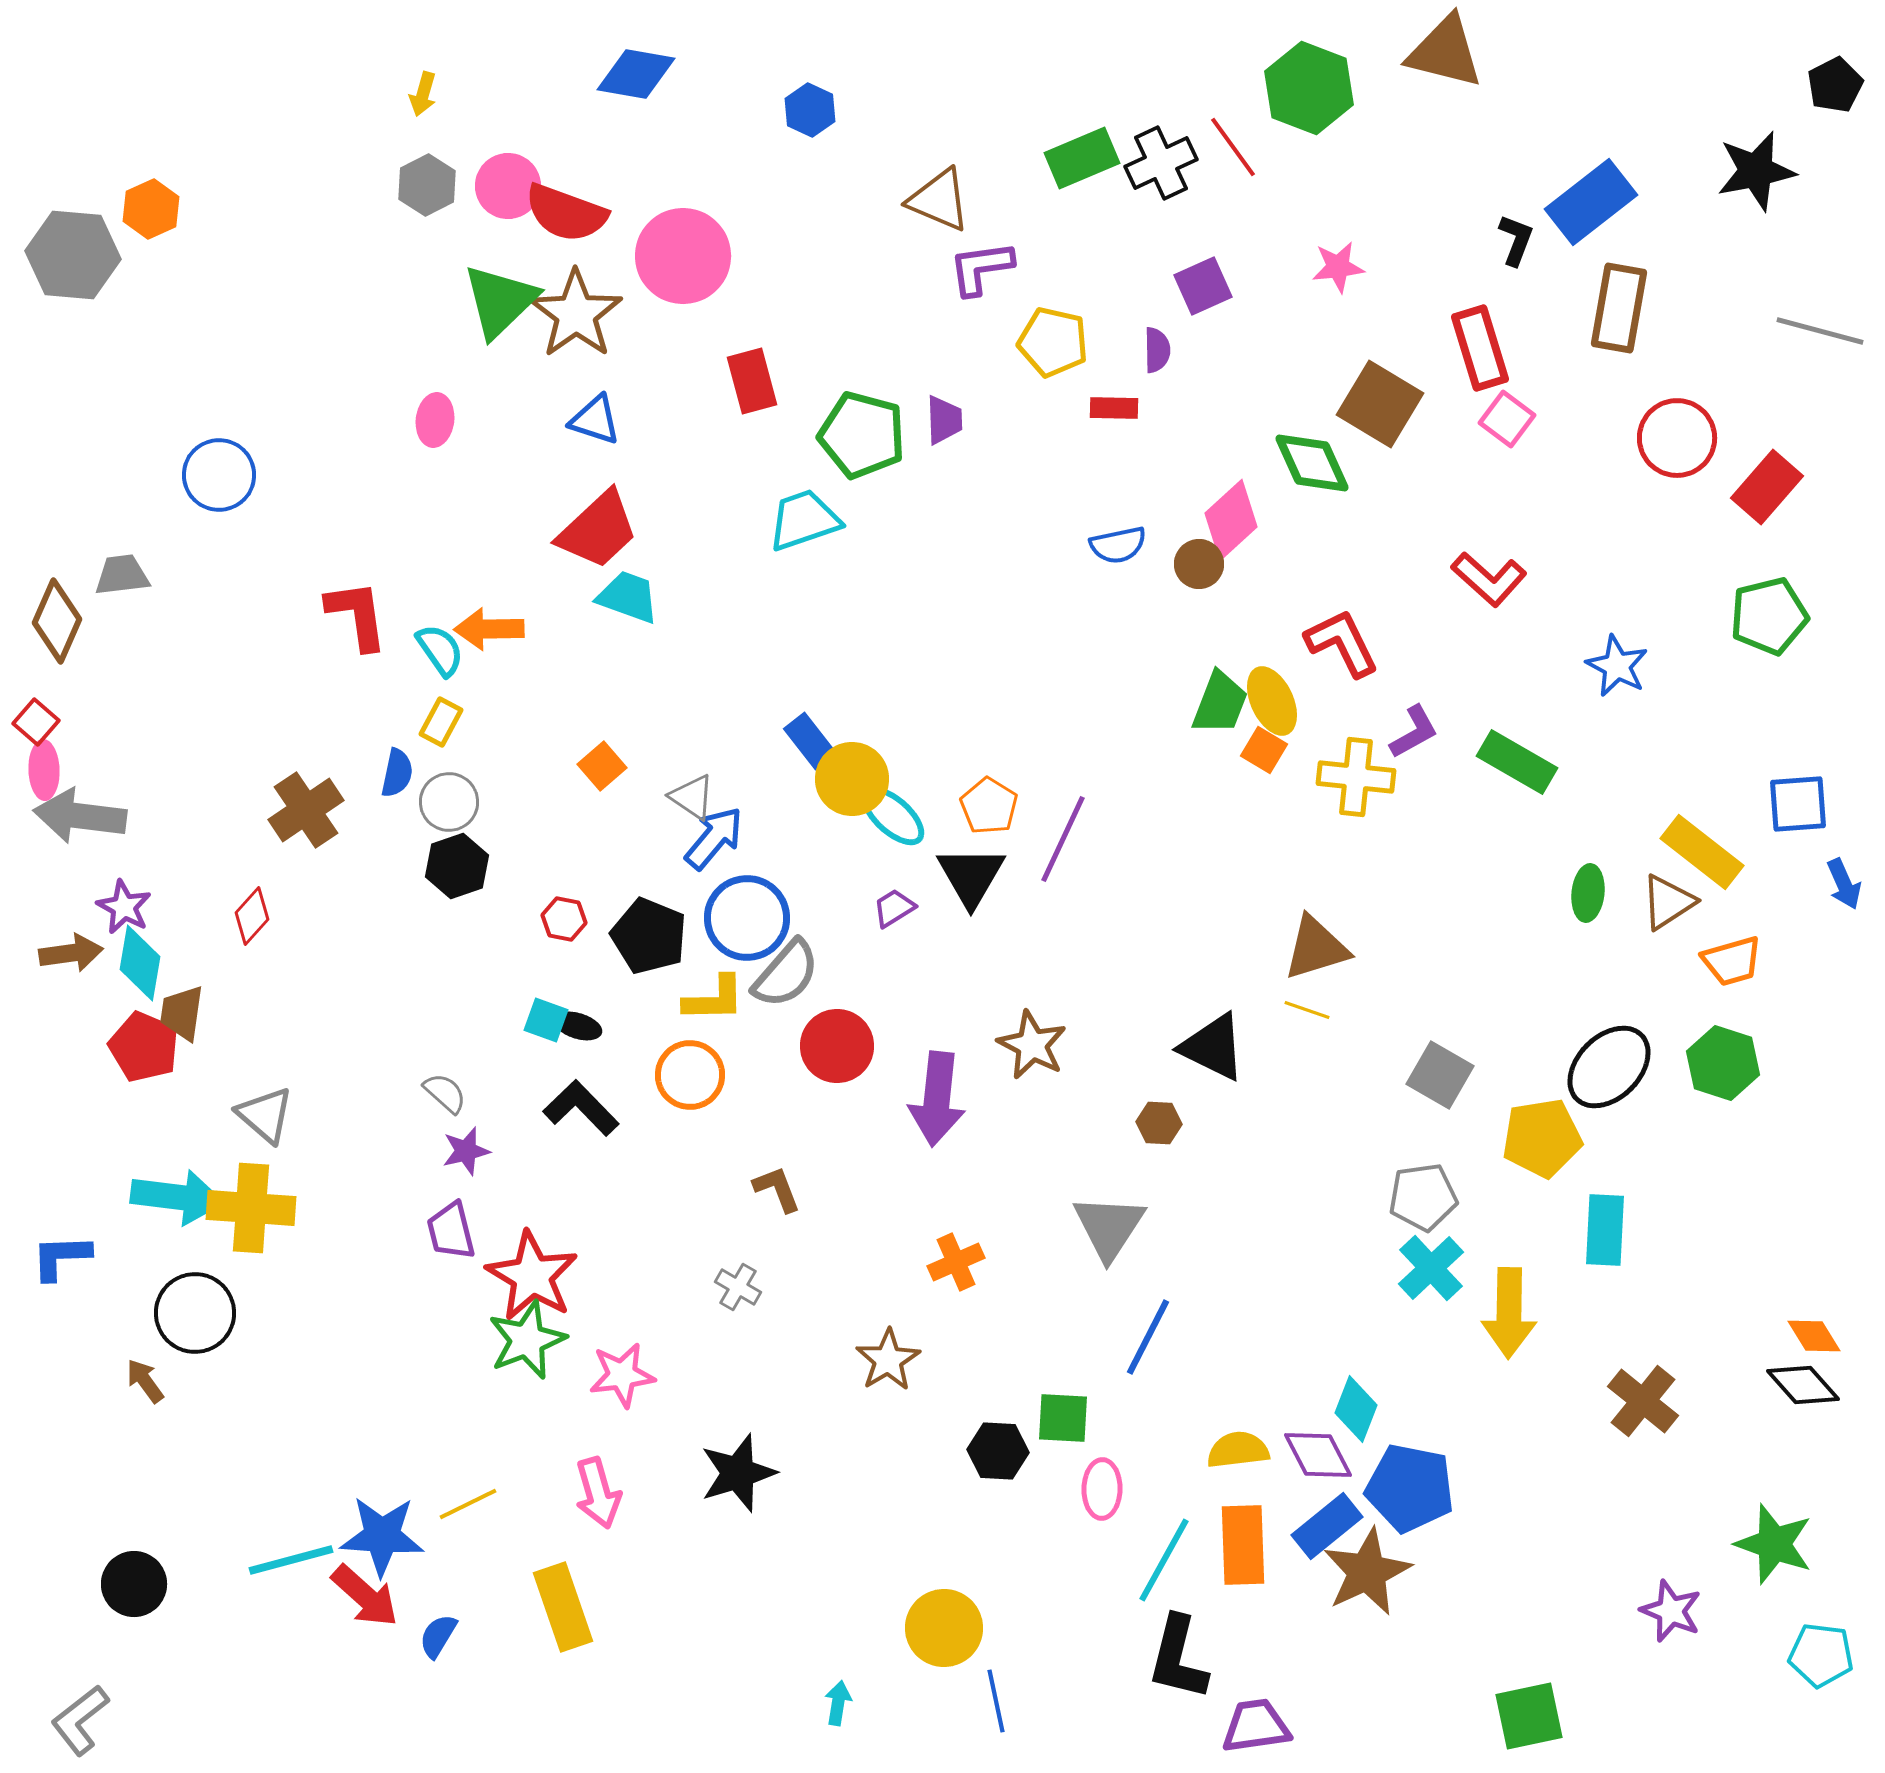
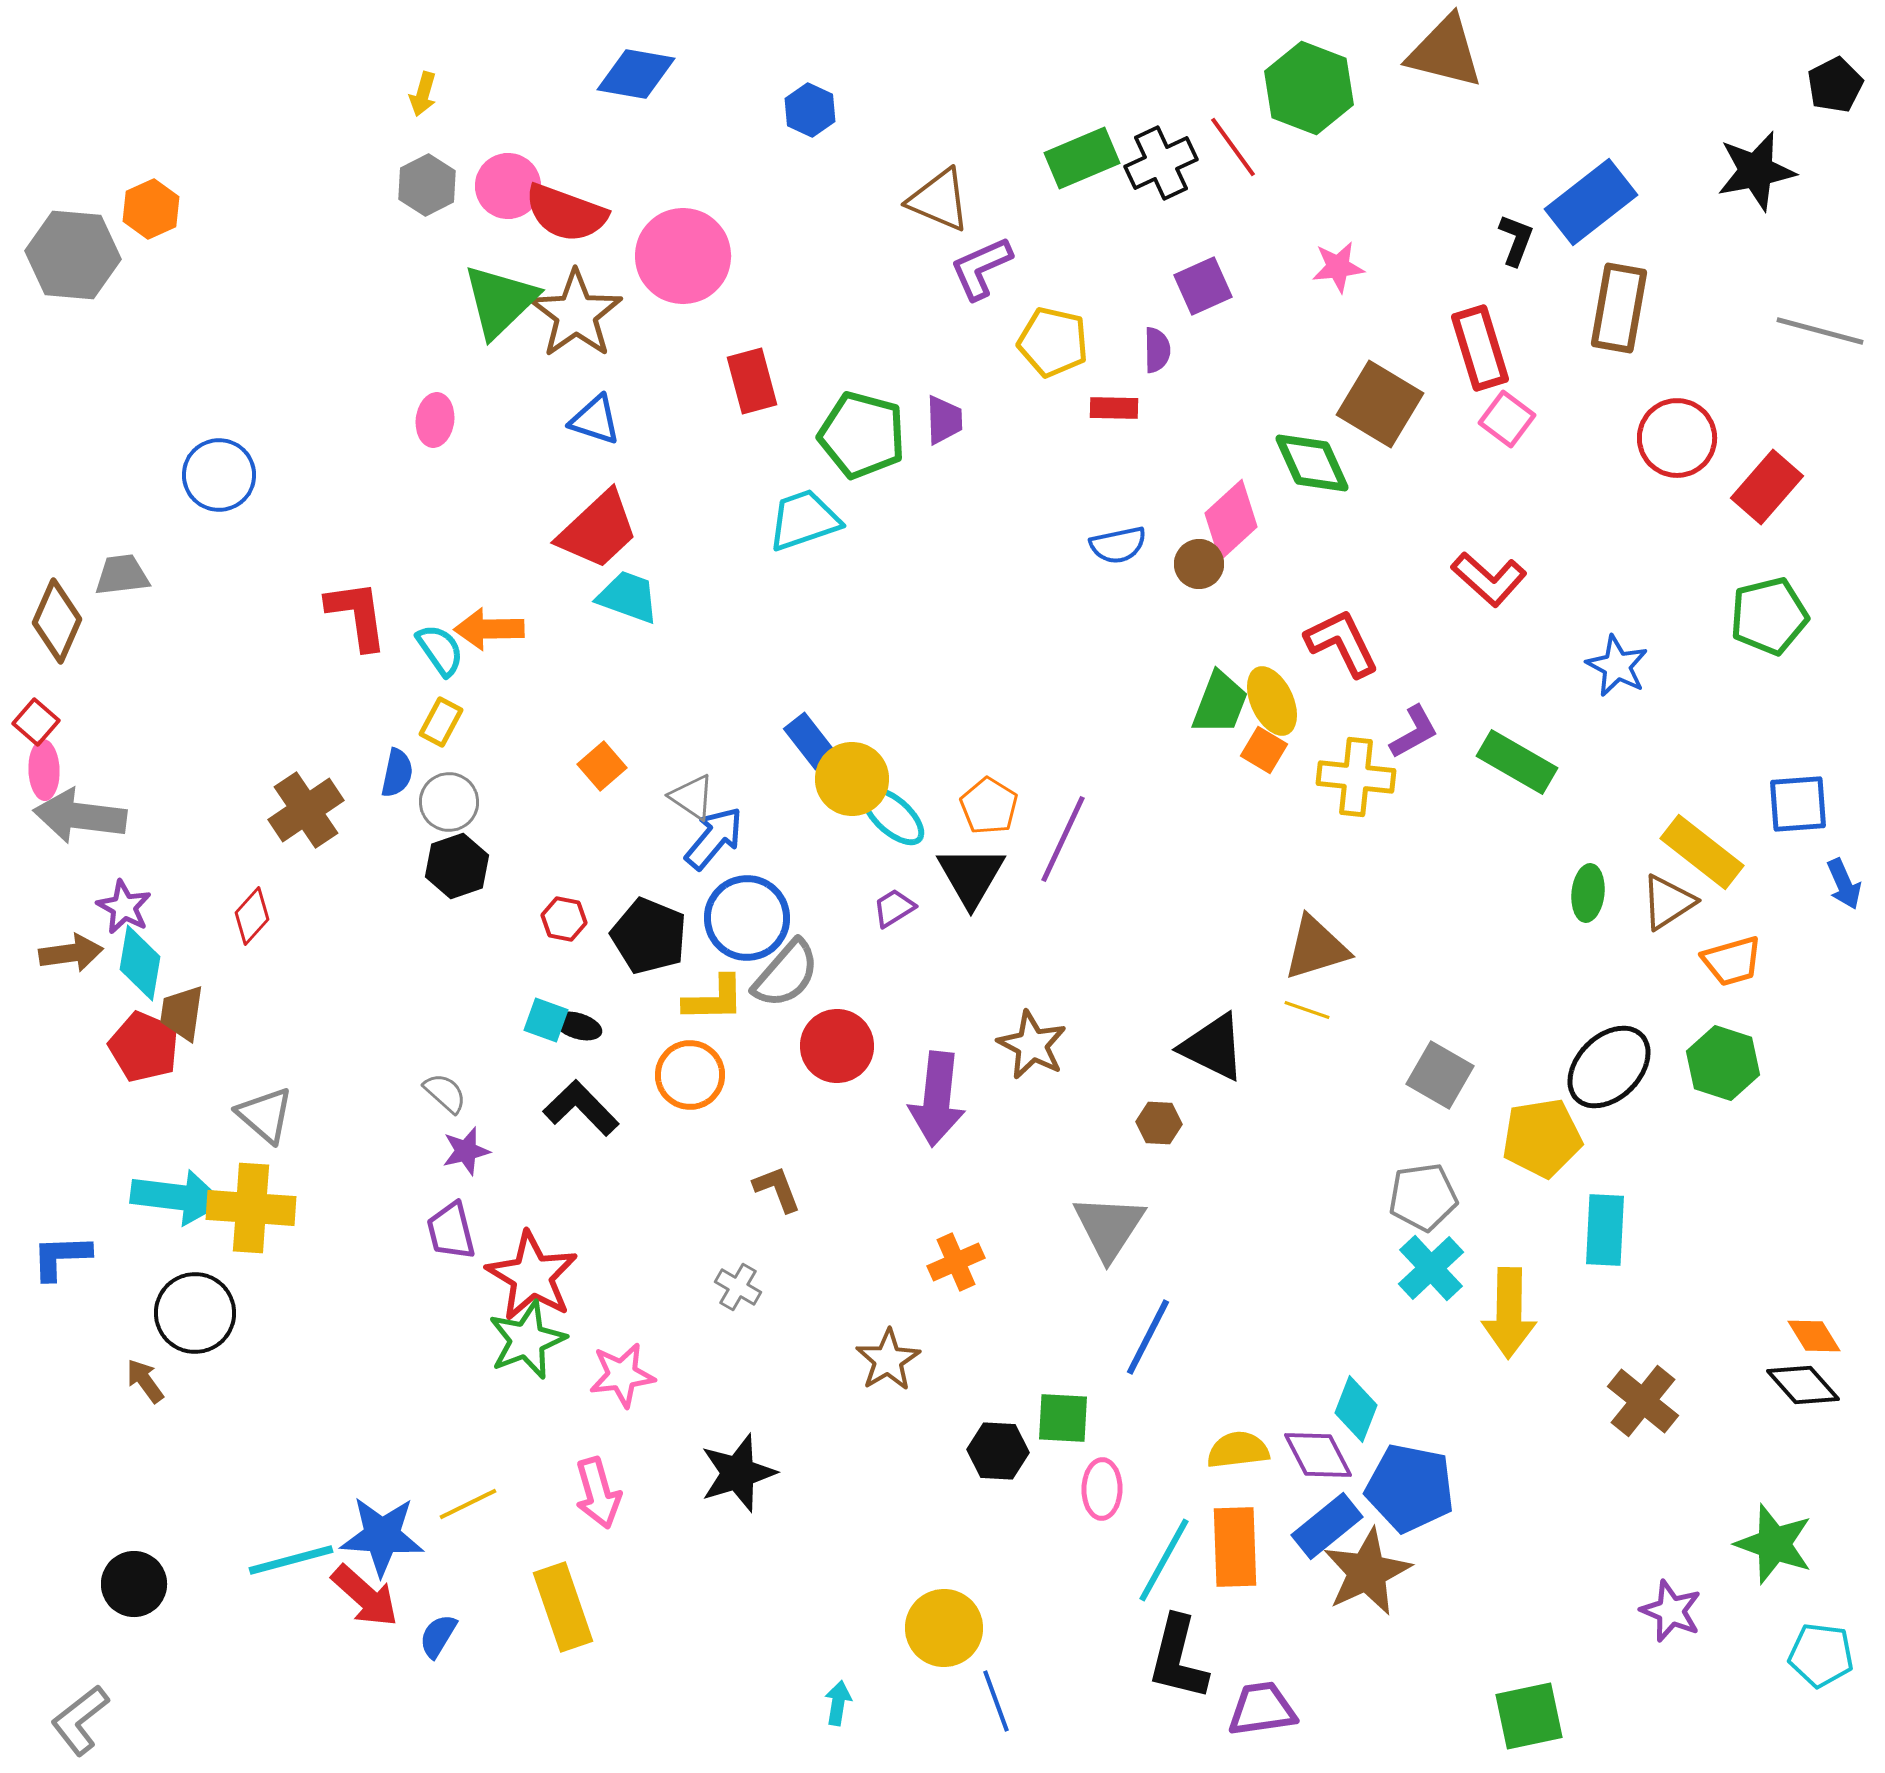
purple L-shape at (981, 268): rotated 16 degrees counterclockwise
orange rectangle at (1243, 1545): moved 8 px left, 2 px down
blue line at (996, 1701): rotated 8 degrees counterclockwise
purple trapezoid at (1256, 1726): moved 6 px right, 17 px up
